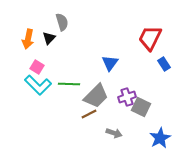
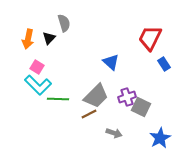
gray semicircle: moved 2 px right, 1 px down
blue triangle: moved 1 px right, 1 px up; rotated 24 degrees counterclockwise
green line: moved 11 px left, 15 px down
